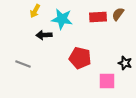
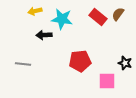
yellow arrow: rotated 48 degrees clockwise
red rectangle: rotated 42 degrees clockwise
red pentagon: moved 3 px down; rotated 20 degrees counterclockwise
gray line: rotated 14 degrees counterclockwise
